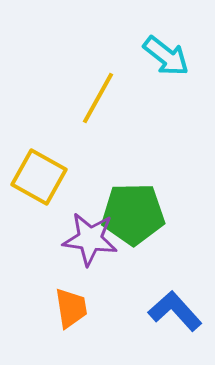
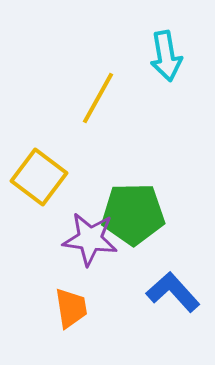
cyan arrow: rotated 42 degrees clockwise
yellow square: rotated 8 degrees clockwise
blue L-shape: moved 2 px left, 19 px up
